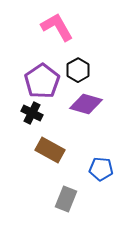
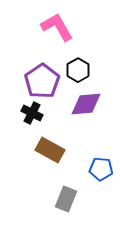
purple diamond: rotated 20 degrees counterclockwise
